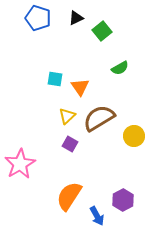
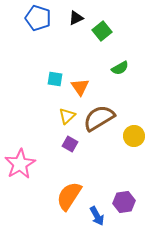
purple hexagon: moved 1 px right, 2 px down; rotated 20 degrees clockwise
